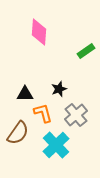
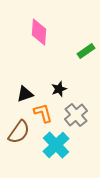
black triangle: rotated 18 degrees counterclockwise
brown semicircle: moved 1 px right, 1 px up
